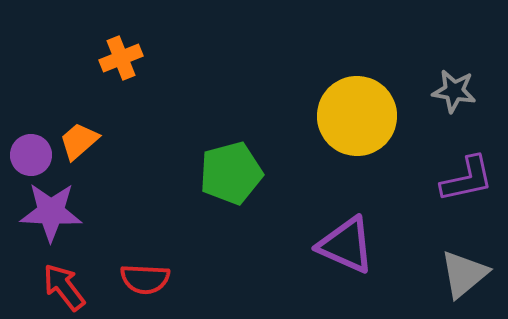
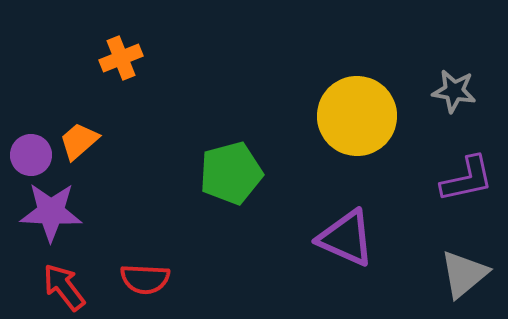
purple triangle: moved 7 px up
